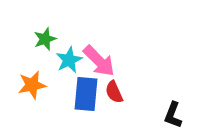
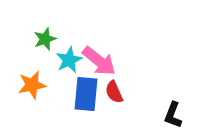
pink arrow: rotated 6 degrees counterclockwise
